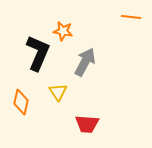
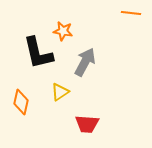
orange line: moved 4 px up
black L-shape: rotated 144 degrees clockwise
yellow triangle: moved 2 px right; rotated 30 degrees clockwise
